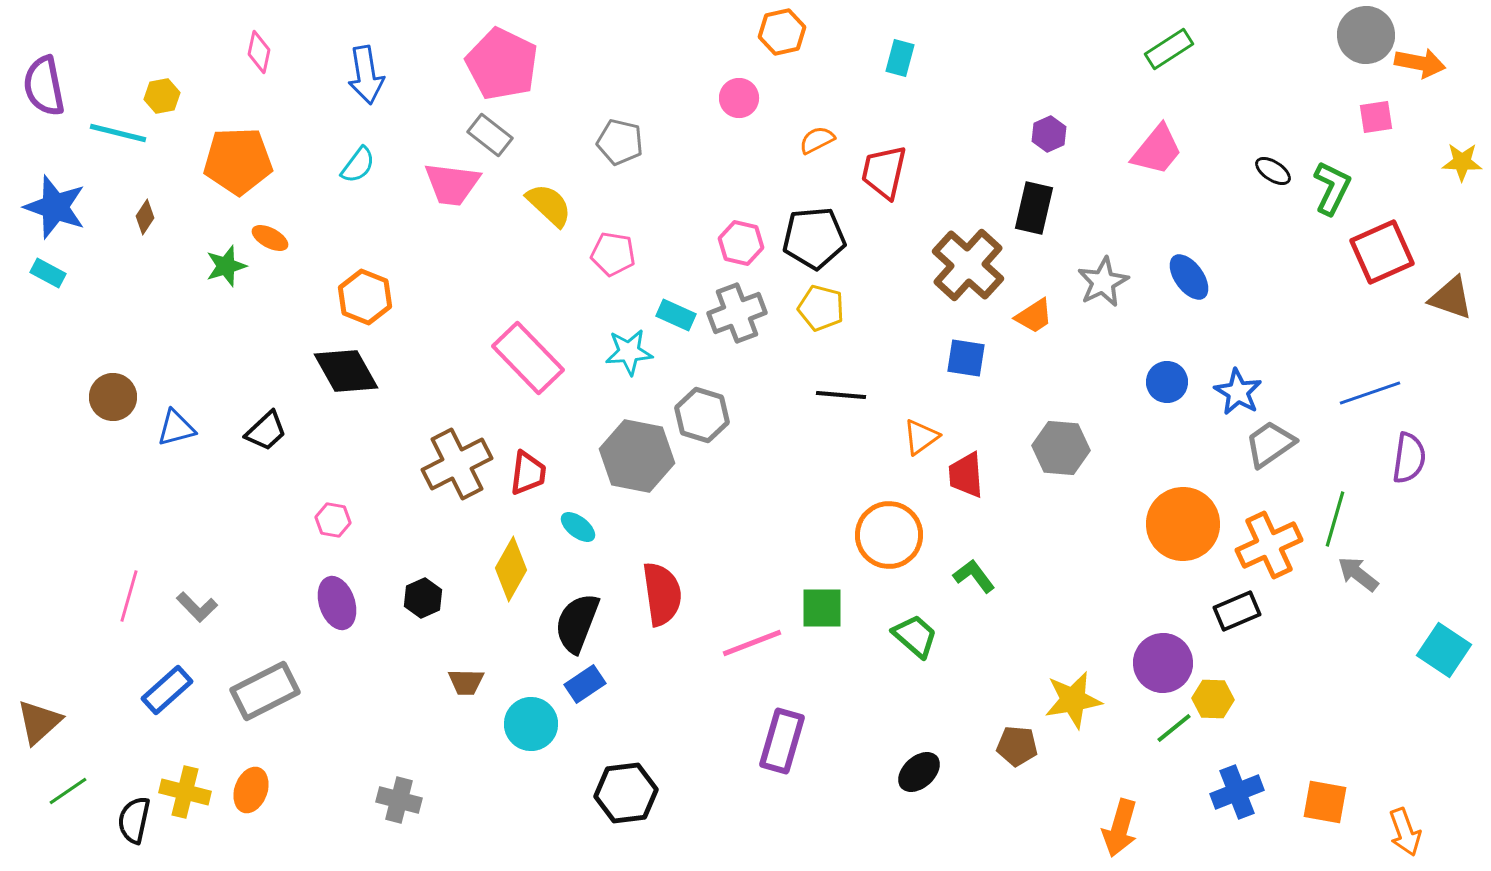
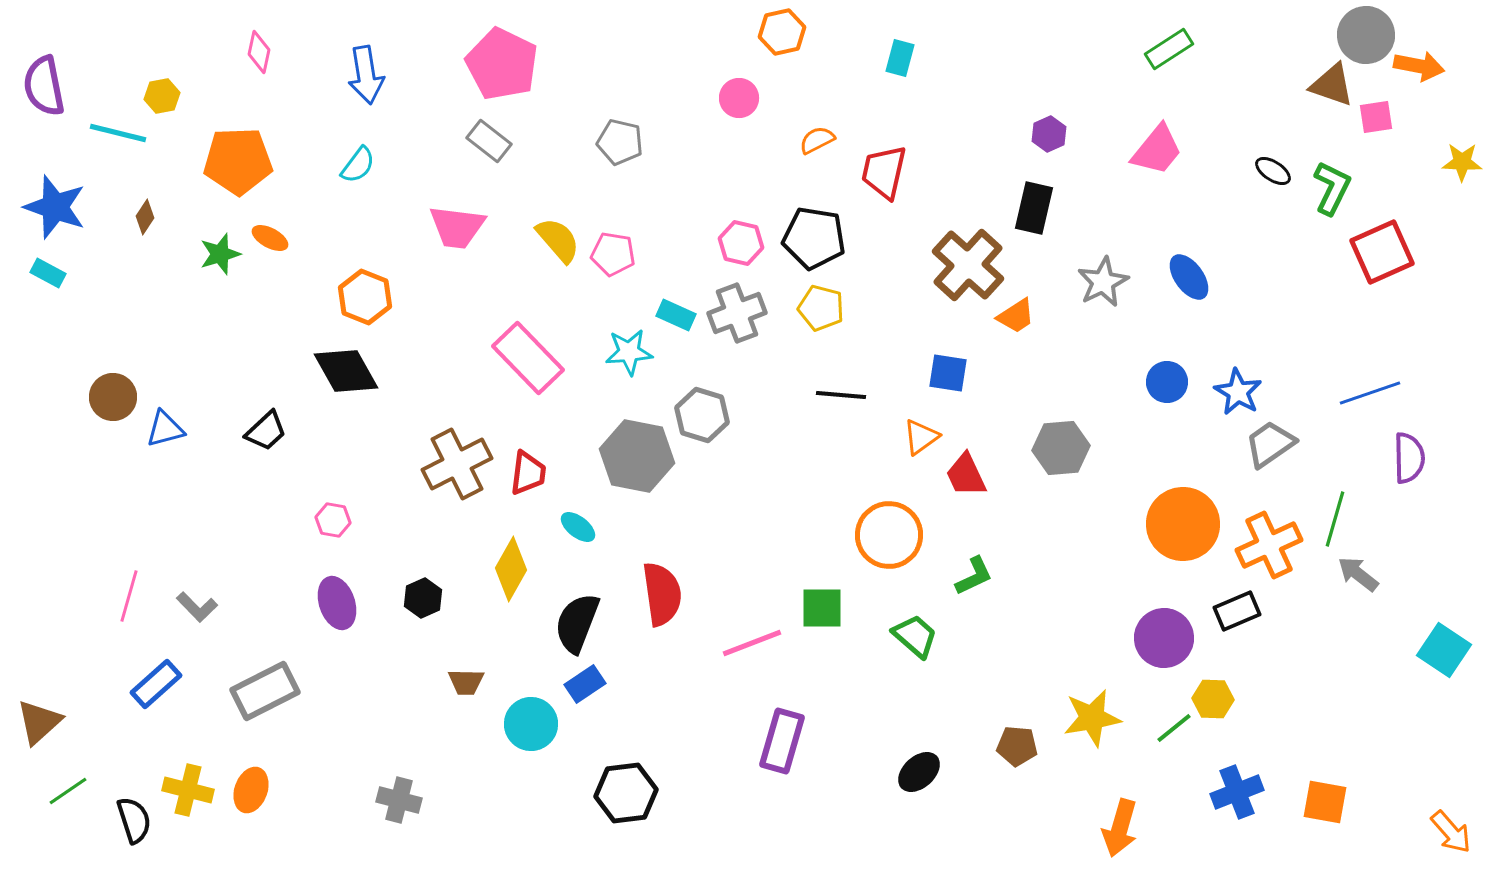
orange arrow at (1420, 63): moved 1 px left, 3 px down
gray rectangle at (490, 135): moved 1 px left, 6 px down
pink trapezoid at (452, 184): moved 5 px right, 43 px down
yellow semicircle at (549, 205): moved 9 px right, 35 px down; rotated 6 degrees clockwise
black pentagon at (814, 238): rotated 14 degrees clockwise
green star at (226, 266): moved 6 px left, 12 px up
brown triangle at (1451, 298): moved 119 px left, 213 px up
orange trapezoid at (1034, 316): moved 18 px left
blue square at (966, 358): moved 18 px left, 15 px down
blue triangle at (176, 428): moved 11 px left, 1 px down
gray hexagon at (1061, 448): rotated 10 degrees counterclockwise
purple semicircle at (1409, 458): rotated 9 degrees counterclockwise
red trapezoid at (966, 475): rotated 21 degrees counterclockwise
green L-shape at (974, 576): rotated 102 degrees clockwise
purple circle at (1163, 663): moved 1 px right, 25 px up
blue rectangle at (167, 690): moved 11 px left, 6 px up
yellow star at (1073, 700): moved 19 px right, 18 px down
yellow cross at (185, 792): moved 3 px right, 2 px up
black semicircle at (134, 820): rotated 150 degrees clockwise
orange arrow at (1405, 832): moved 46 px right; rotated 21 degrees counterclockwise
